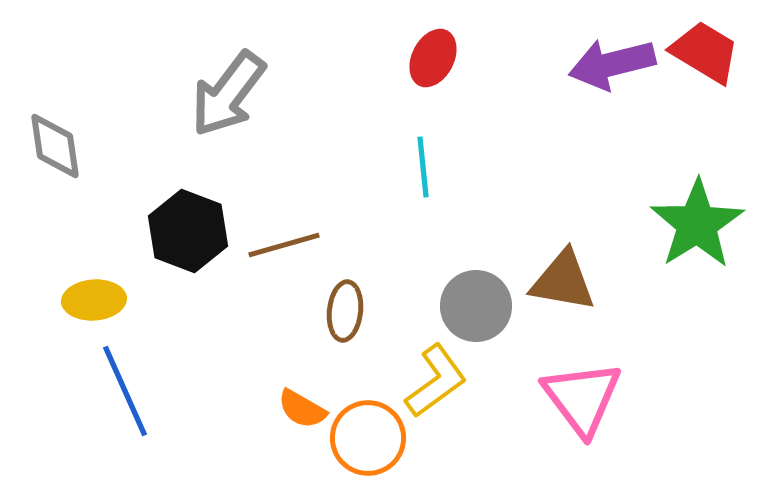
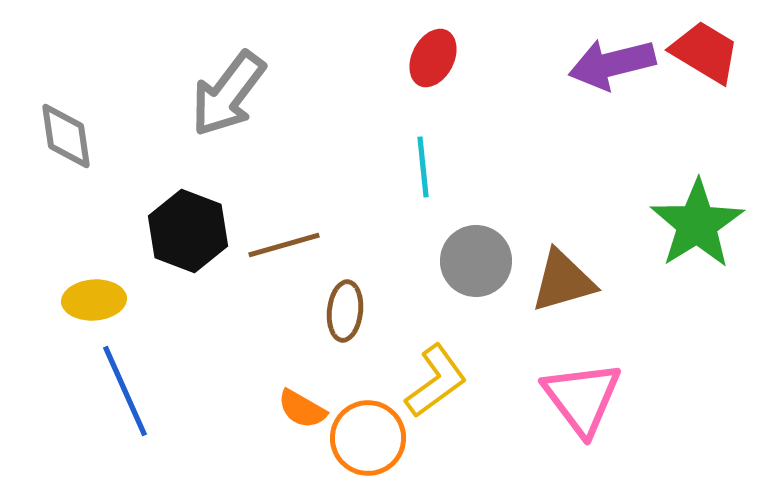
gray diamond: moved 11 px right, 10 px up
brown triangle: rotated 26 degrees counterclockwise
gray circle: moved 45 px up
